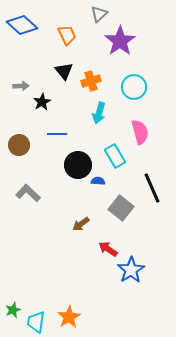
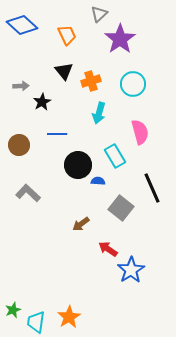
purple star: moved 2 px up
cyan circle: moved 1 px left, 3 px up
